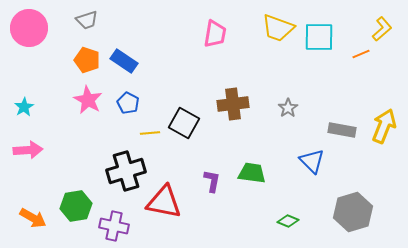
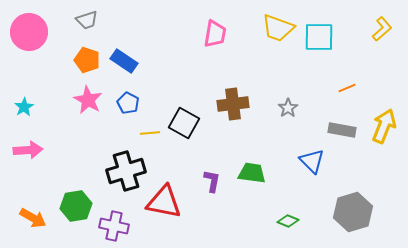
pink circle: moved 4 px down
orange line: moved 14 px left, 34 px down
